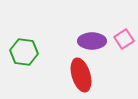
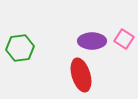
pink square: rotated 24 degrees counterclockwise
green hexagon: moved 4 px left, 4 px up; rotated 16 degrees counterclockwise
